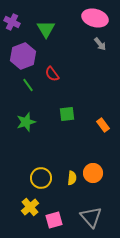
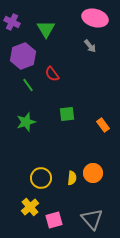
gray arrow: moved 10 px left, 2 px down
gray triangle: moved 1 px right, 2 px down
